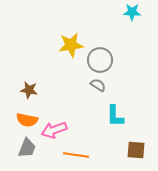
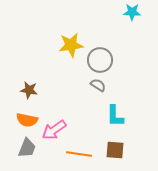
pink arrow: rotated 15 degrees counterclockwise
brown square: moved 21 px left
orange line: moved 3 px right, 1 px up
